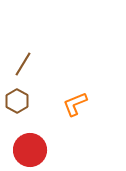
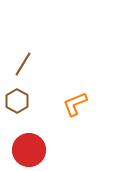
red circle: moved 1 px left
